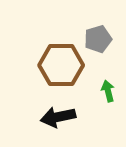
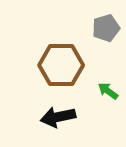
gray pentagon: moved 8 px right, 11 px up
green arrow: rotated 40 degrees counterclockwise
